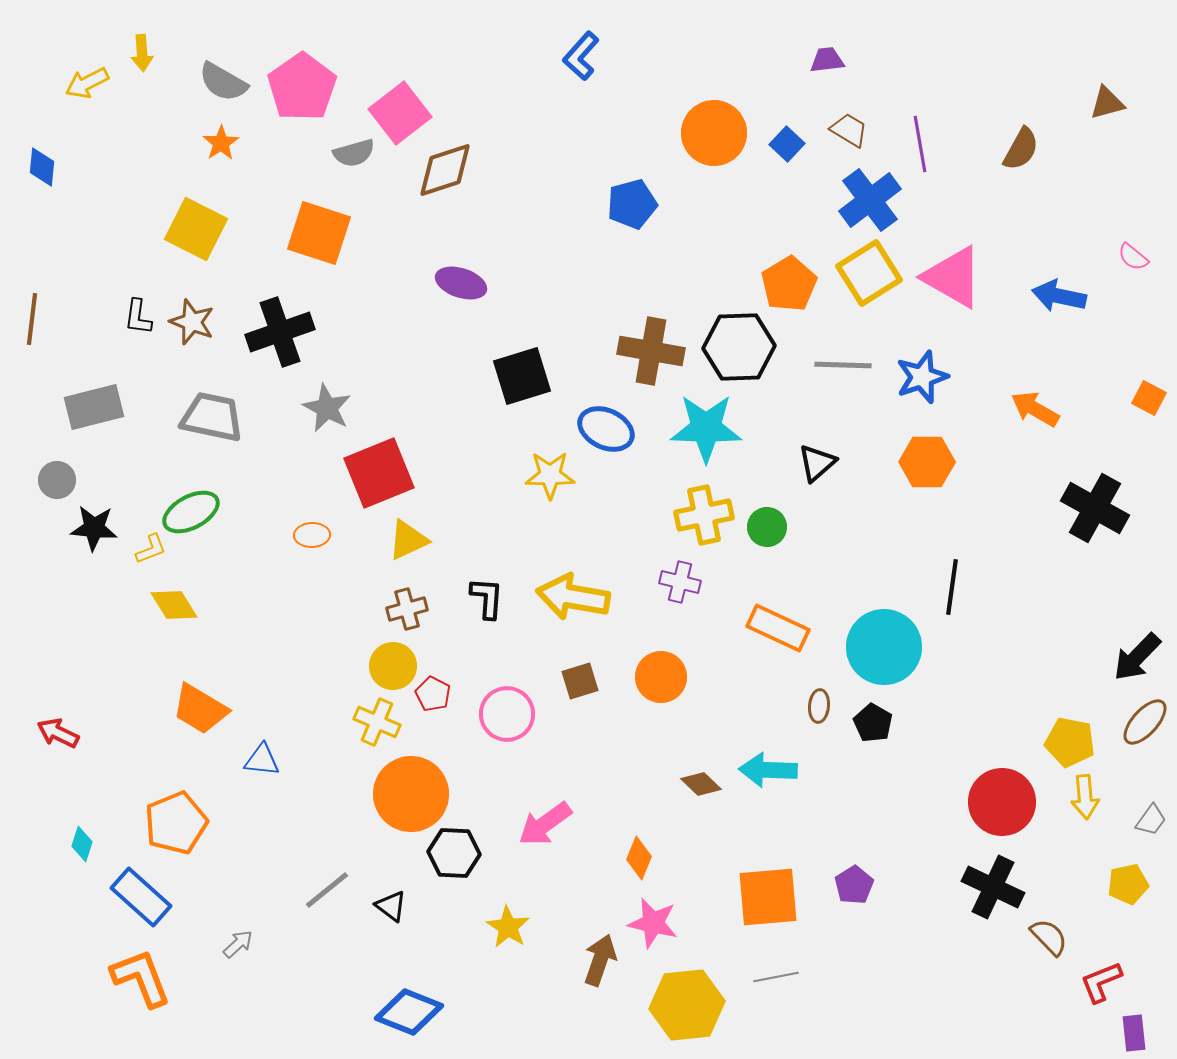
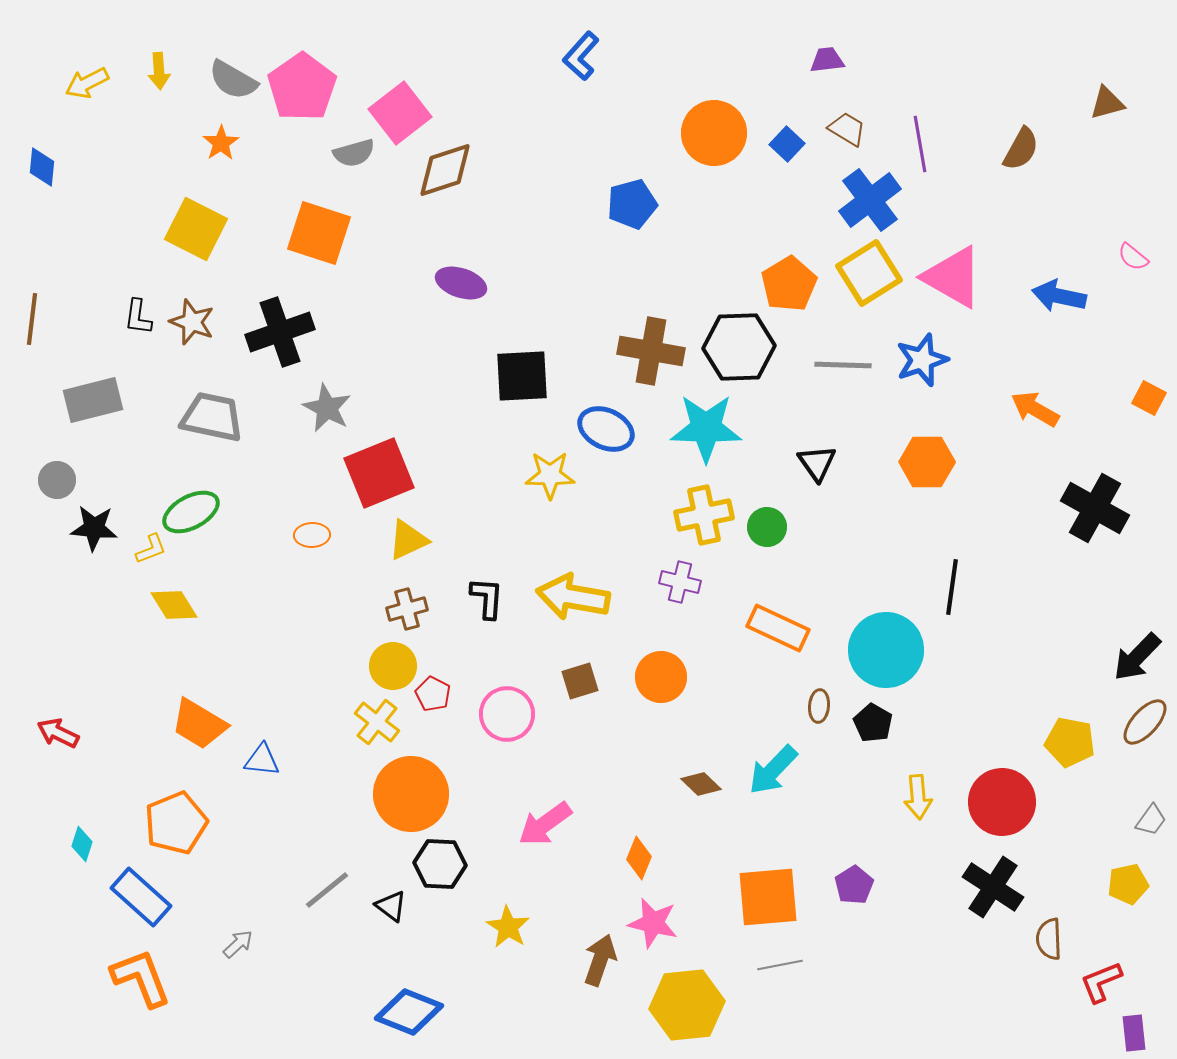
yellow arrow at (142, 53): moved 17 px right, 18 px down
gray semicircle at (223, 82): moved 10 px right, 2 px up
brown trapezoid at (849, 130): moved 2 px left, 1 px up
black square at (522, 376): rotated 14 degrees clockwise
blue star at (922, 377): moved 17 px up
gray rectangle at (94, 407): moved 1 px left, 7 px up
black triangle at (817, 463): rotated 24 degrees counterclockwise
cyan circle at (884, 647): moved 2 px right, 3 px down
orange trapezoid at (200, 709): moved 1 px left, 15 px down
yellow cross at (377, 722): rotated 15 degrees clockwise
cyan arrow at (768, 770): moved 5 px right; rotated 48 degrees counterclockwise
yellow arrow at (1085, 797): moved 167 px left
black hexagon at (454, 853): moved 14 px left, 11 px down
black cross at (993, 887): rotated 8 degrees clockwise
brown semicircle at (1049, 937): moved 2 px down; rotated 138 degrees counterclockwise
gray line at (776, 977): moved 4 px right, 12 px up
